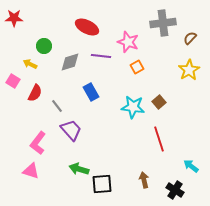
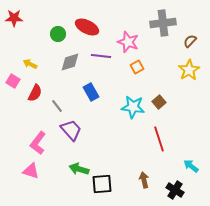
brown semicircle: moved 3 px down
green circle: moved 14 px right, 12 px up
